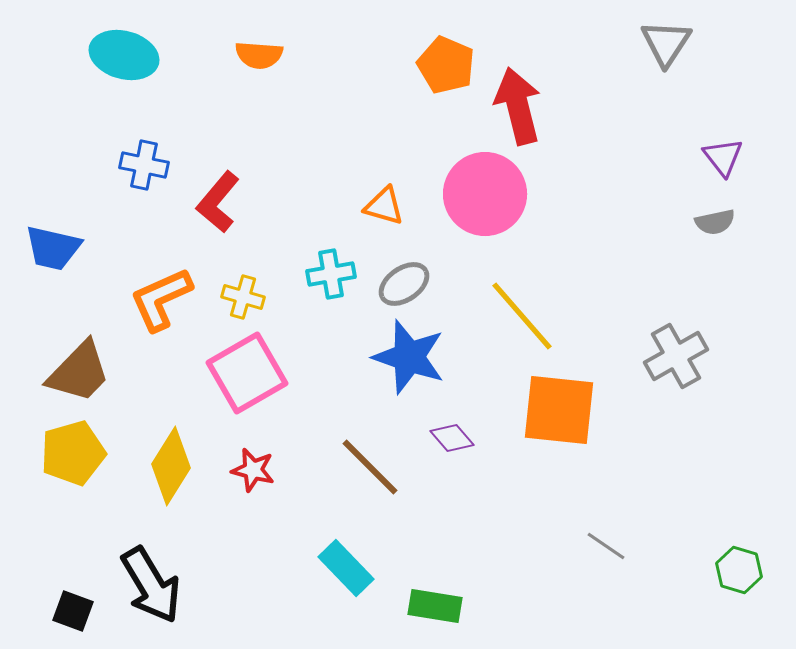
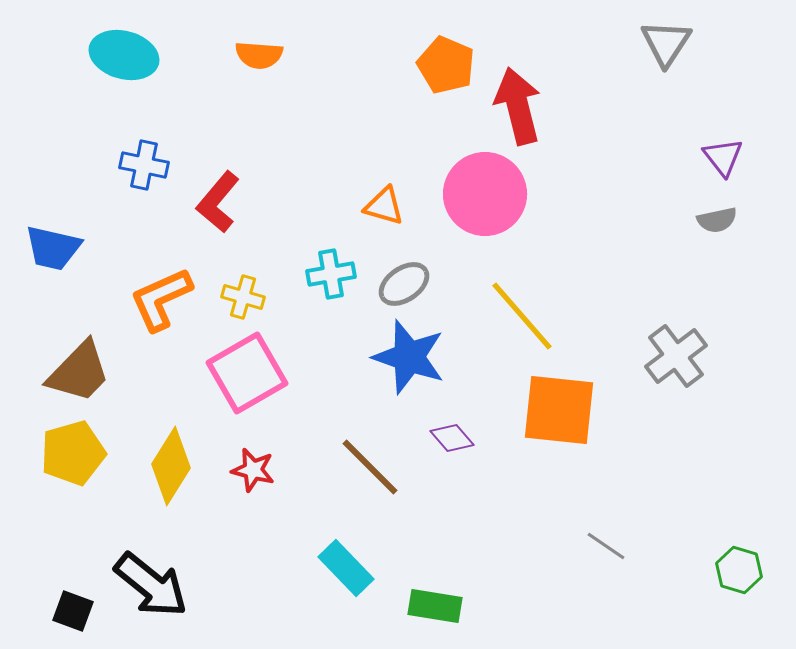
gray semicircle: moved 2 px right, 2 px up
gray cross: rotated 8 degrees counterclockwise
black arrow: rotated 20 degrees counterclockwise
